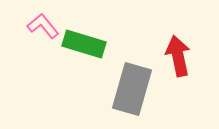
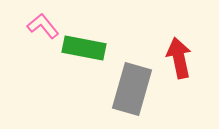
green rectangle: moved 4 px down; rotated 6 degrees counterclockwise
red arrow: moved 1 px right, 2 px down
